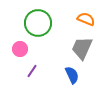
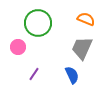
pink circle: moved 2 px left, 2 px up
purple line: moved 2 px right, 3 px down
